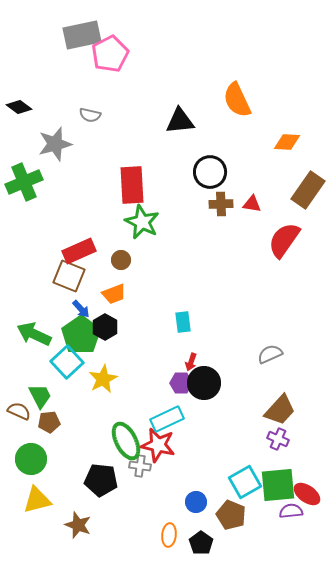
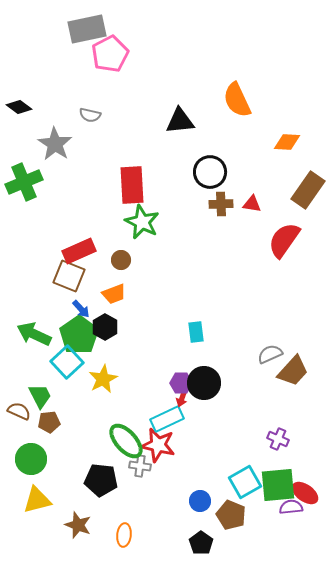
gray rectangle at (82, 35): moved 5 px right, 6 px up
gray star at (55, 144): rotated 24 degrees counterclockwise
cyan rectangle at (183, 322): moved 13 px right, 10 px down
green pentagon at (81, 335): moved 2 px left
red arrow at (191, 362): moved 9 px left, 36 px down
brown trapezoid at (280, 410): moved 13 px right, 39 px up
green ellipse at (126, 441): rotated 15 degrees counterclockwise
red ellipse at (307, 494): moved 2 px left, 1 px up
blue circle at (196, 502): moved 4 px right, 1 px up
purple semicircle at (291, 511): moved 4 px up
orange ellipse at (169, 535): moved 45 px left
